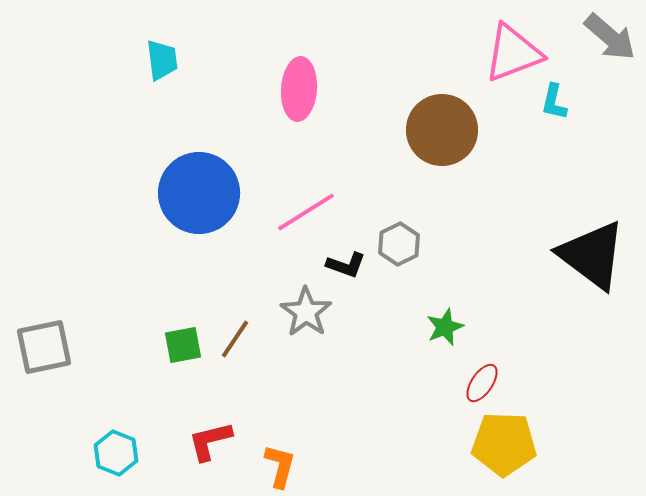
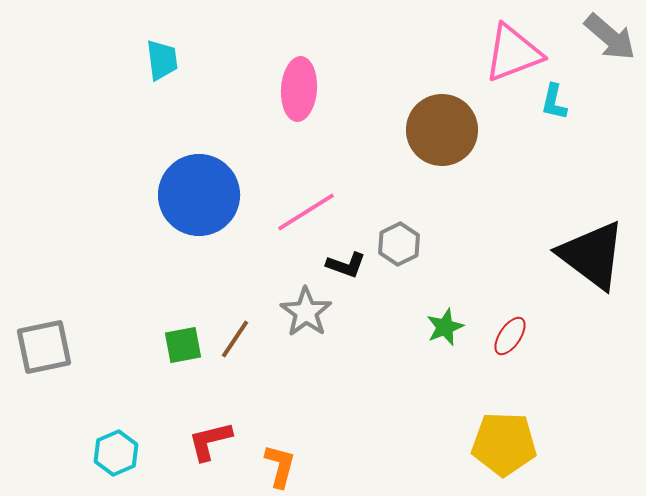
blue circle: moved 2 px down
red ellipse: moved 28 px right, 47 px up
cyan hexagon: rotated 15 degrees clockwise
